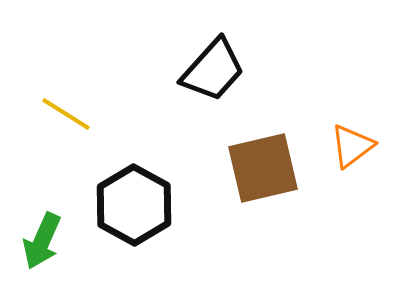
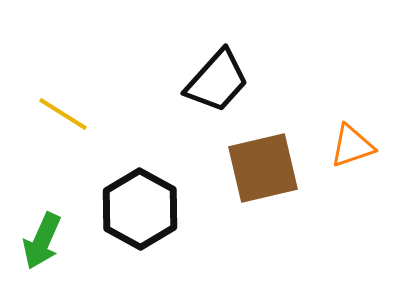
black trapezoid: moved 4 px right, 11 px down
yellow line: moved 3 px left
orange triangle: rotated 18 degrees clockwise
black hexagon: moved 6 px right, 4 px down
